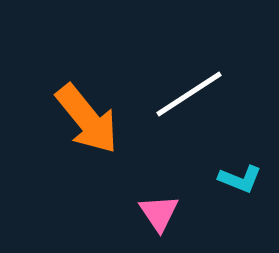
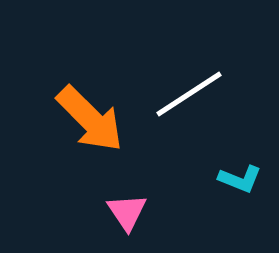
orange arrow: moved 3 px right; rotated 6 degrees counterclockwise
pink triangle: moved 32 px left, 1 px up
